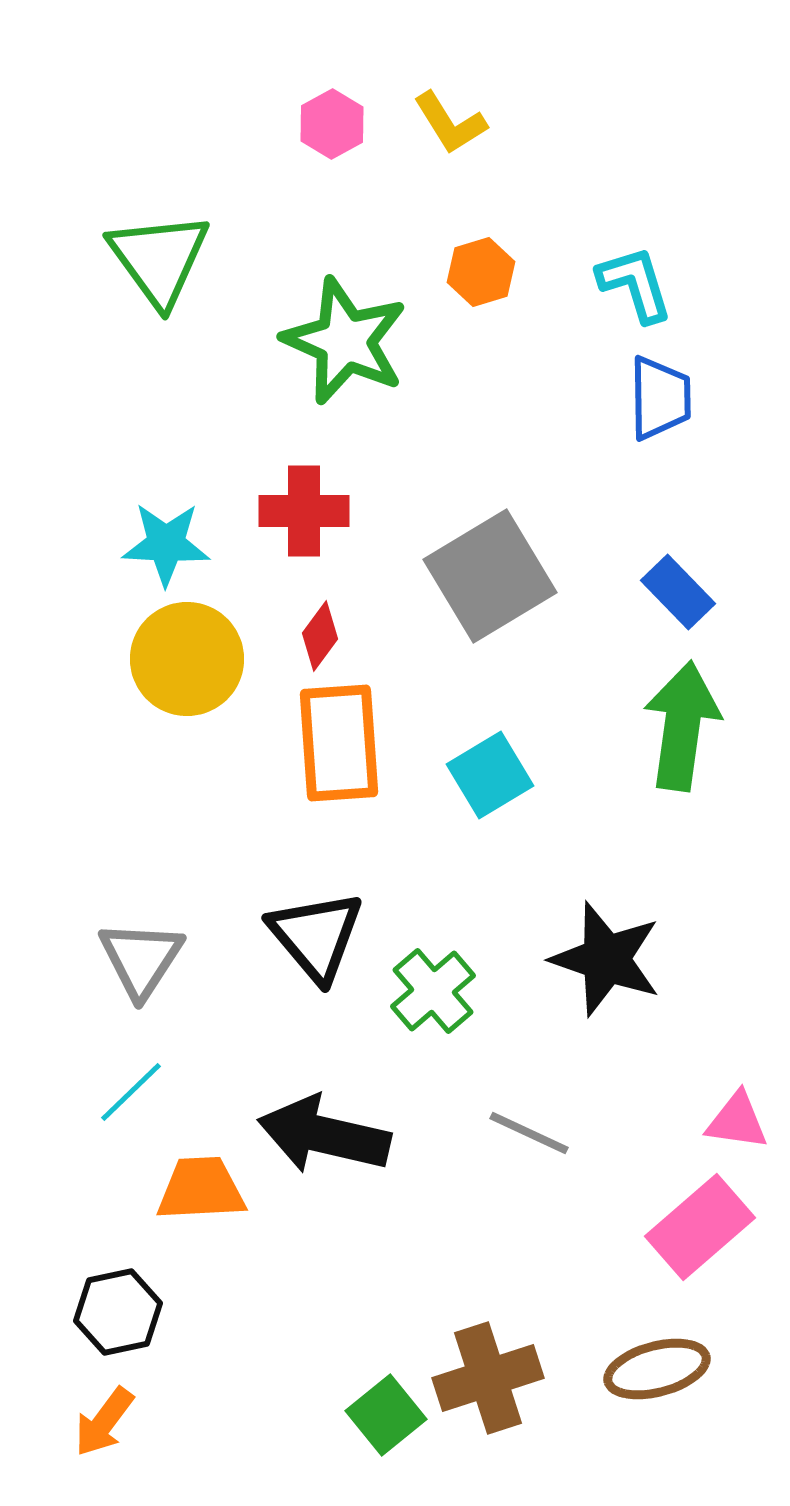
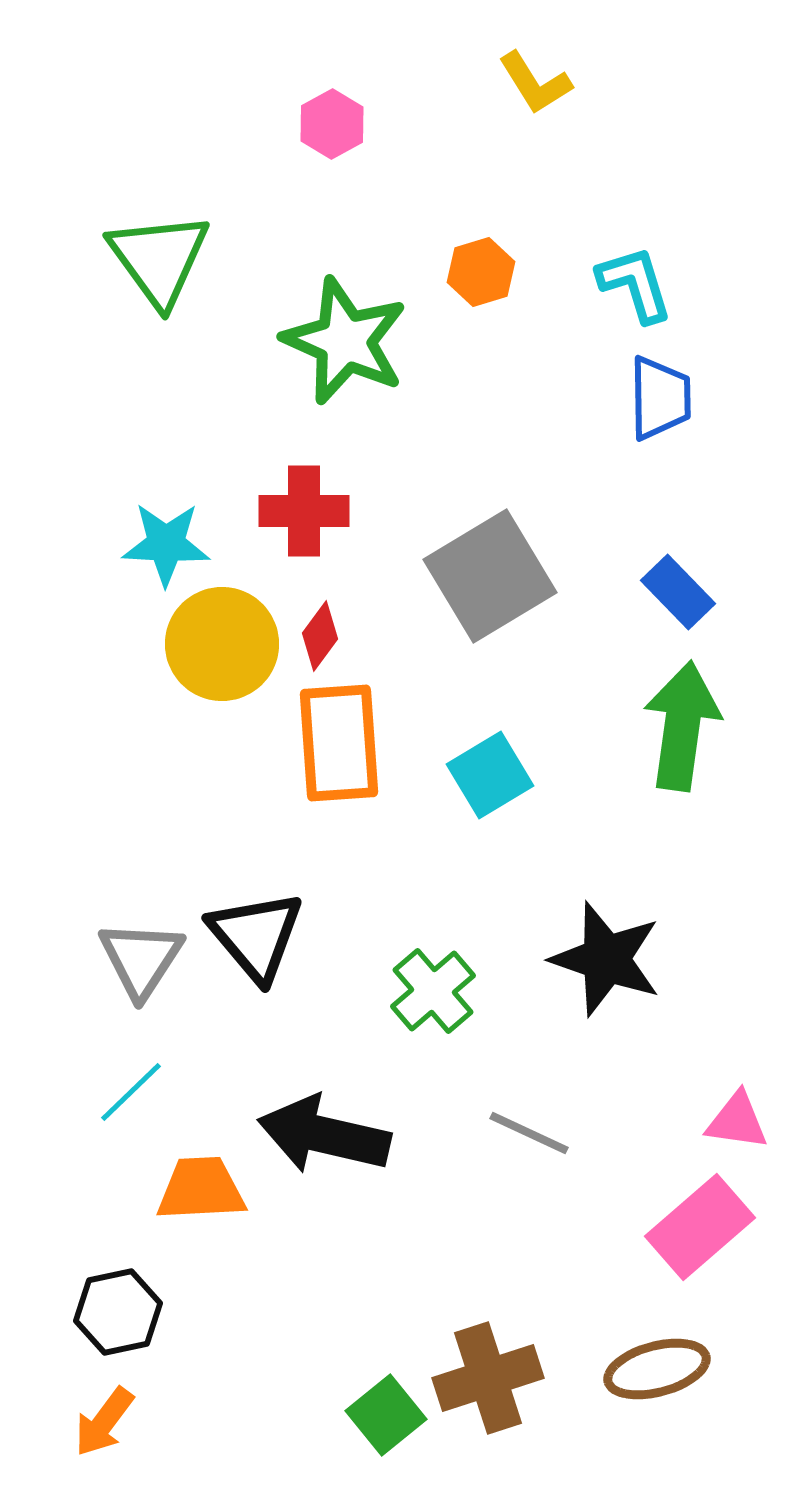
yellow L-shape: moved 85 px right, 40 px up
yellow circle: moved 35 px right, 15 px up
black triangle: moved 60 px left
